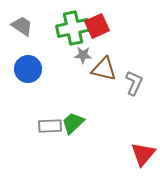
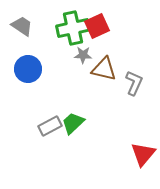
gray rectangle: rotated 25 degrees counterclockwise
